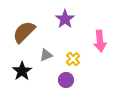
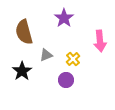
purple star: moved 1 px left, 1 px up
brown semicircle: rotated 60 degrees counterclockwise
